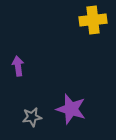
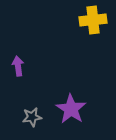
purple star: rotated 16 degrees clockwise
